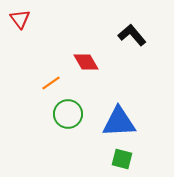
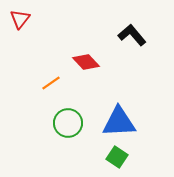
red triangle: rotated 15 degrees clockwise
red diamond: rotated 12 degrees counterclockwise
green circle: moved 9 px down
green square: moved 5 px left, 2 px up; rotated 20 degrees clockwise
